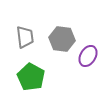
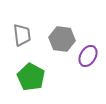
gray trapezoid: moved 3 px left, 2 px up
